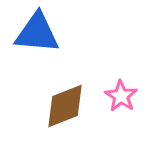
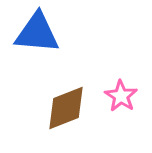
brown diamond: moved 1 px right, 2 px down
